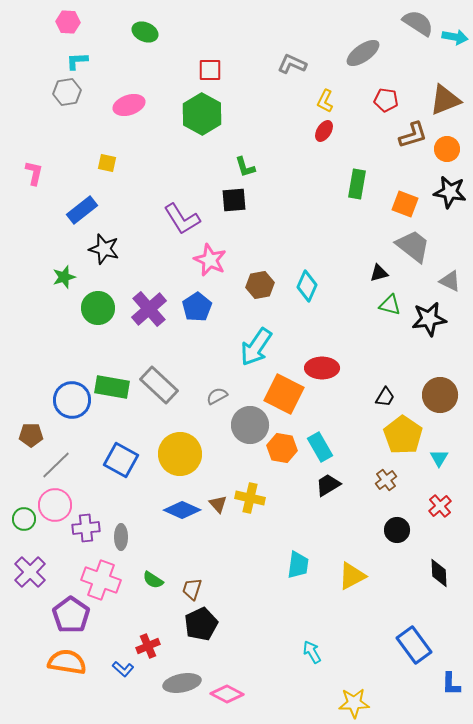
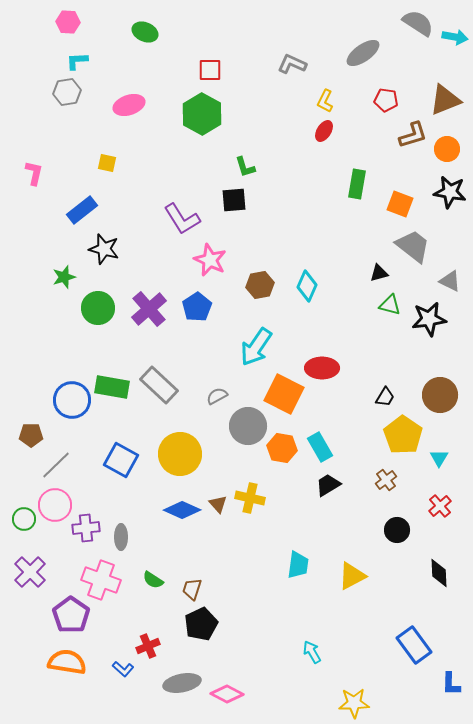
orange square at (405, 204): moved 5 px left
gray circle at (250, 425): moved 2 px left, 1 px down
